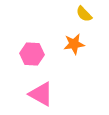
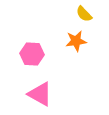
orange star: moved 2 px right, 3 px up
pink triangle: moved 1 px left
